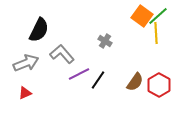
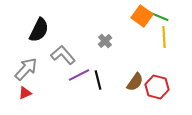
green line: rotated 65 degrees clockwise
yellow line: moved 8 px right, 4 px down
gray cross: rotated 16 degrees clockwise
gray L-shape: moved 1 px right, 1 px down
gray arrow: moved 6 px down; rotated 25 degrees counterclockwise
purple line: moved 1 px down
black line: rotated 48 degrees counterclockwise
red hexagon: moved 2 px left, 2 px down; rotated 15 degrees counterclockwise
